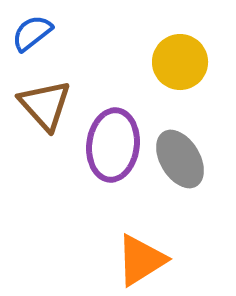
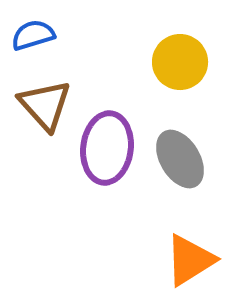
blue semicircle: moved 1 px right, 2 px down; rotated 21 degrees clockwise
purple ellipse: moved 6 px left, 3 px down
orange triangle: moved 49 px right
